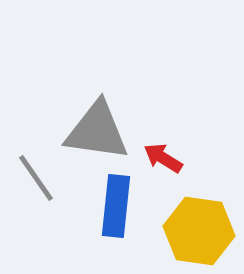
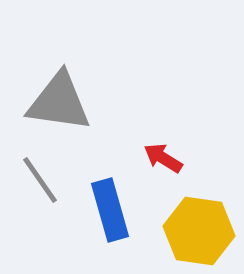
gray triangle: moved 38 px left, 29 px up
gray line: moved 4 px right, 2 px down
blue rectangle: moved 6 px left, 4 px down; rotated 22 degrees counterclockwise
